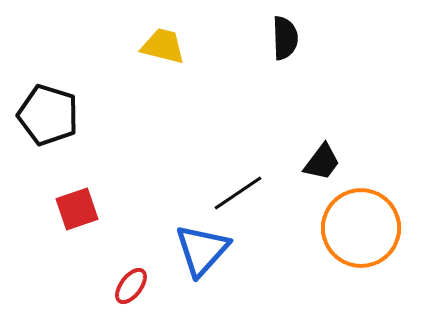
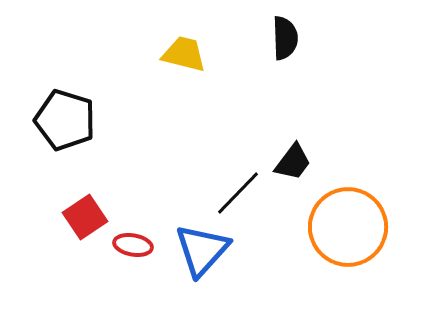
yellow trapezoid: moved 21 px right, 8 px down
black pentagon: moved 17 px right, 5 px down
black trapezoid: moved 29 px left
black line: rotated 12 degrees counterclockwise
red square: moved 8 px right, 8 px down; rotated 15 degrees counterclockwise
orange circle: moved 13 px left, 1 px up
red ellipse: moved 2 px right, 41 px up; rotated 63 degrees clockwise
